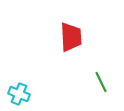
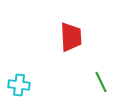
cyan cross: moved 9 px up; rotated 15 degrees counterclockwise
